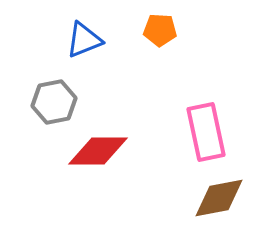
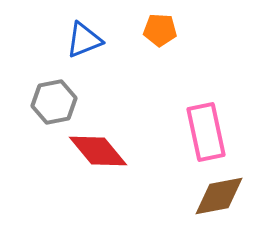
red diamond: rotated 50 degrees clockwise
brown diamond: moved 2 px up
